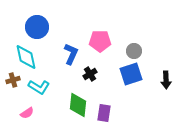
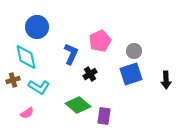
pink pentagon: rotated 25 degrees counterclockwise
green diamond: rotated 55 degrees counterclockwise
purple rectangle: moved 3 px down
